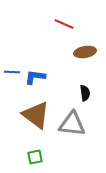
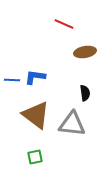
blue line: moved 8 px down
